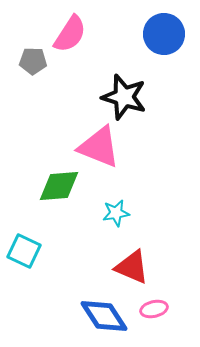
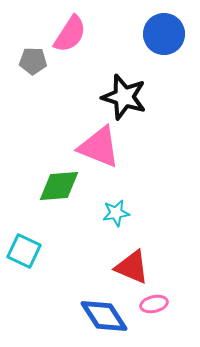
pink ellipse: moved 5 px up
